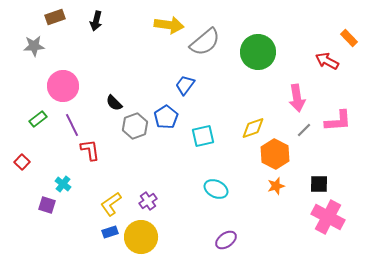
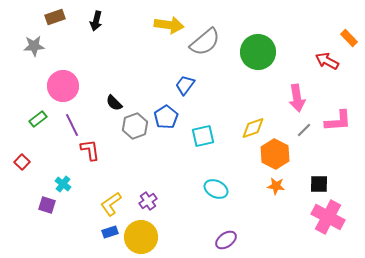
orange star: rotated 24 degrees clockwise
